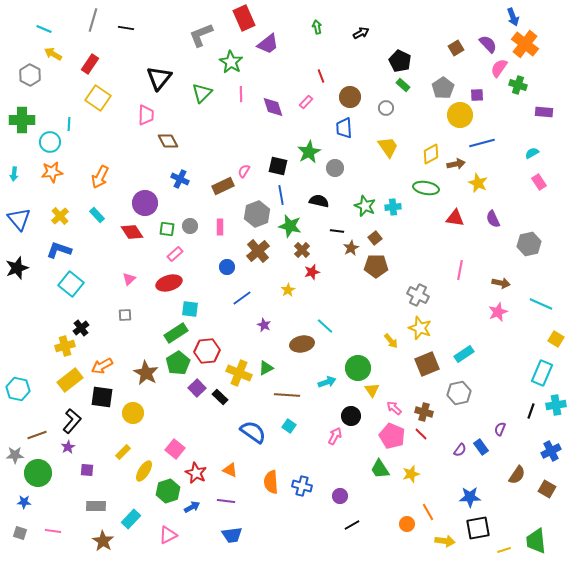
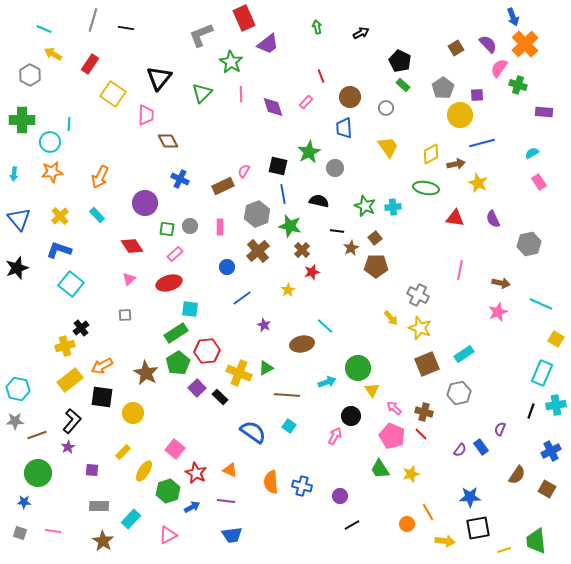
orange cross at (525, 44): rotated 8 degrees clockwise
yellow square at (98, 98): moved 15 px right, 4 px up
blue line at (281, 195): moved 2 px right, 1 px up
red diamond at (132, 232): moved 14 px down
yellow arrow at (391, 341): moved 23 px up
gray star at (15, 455): moved 34 px up
purple square at (87, 470): moved 5 px right
gray rectangle at (96, 506): moved 3 px right
